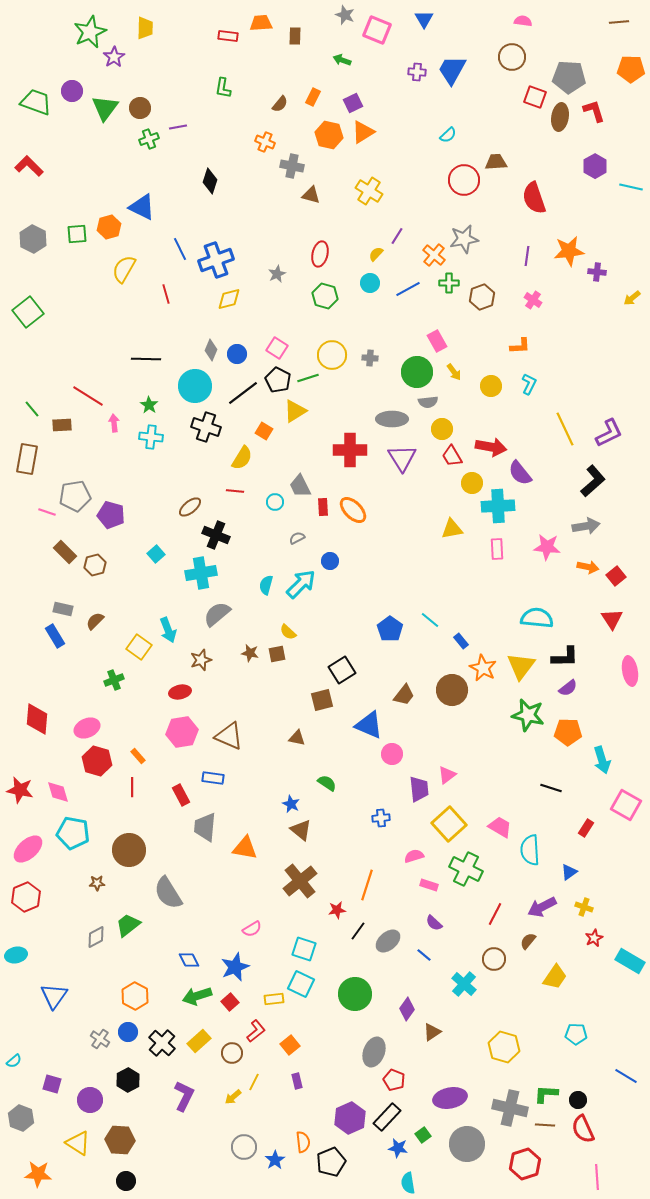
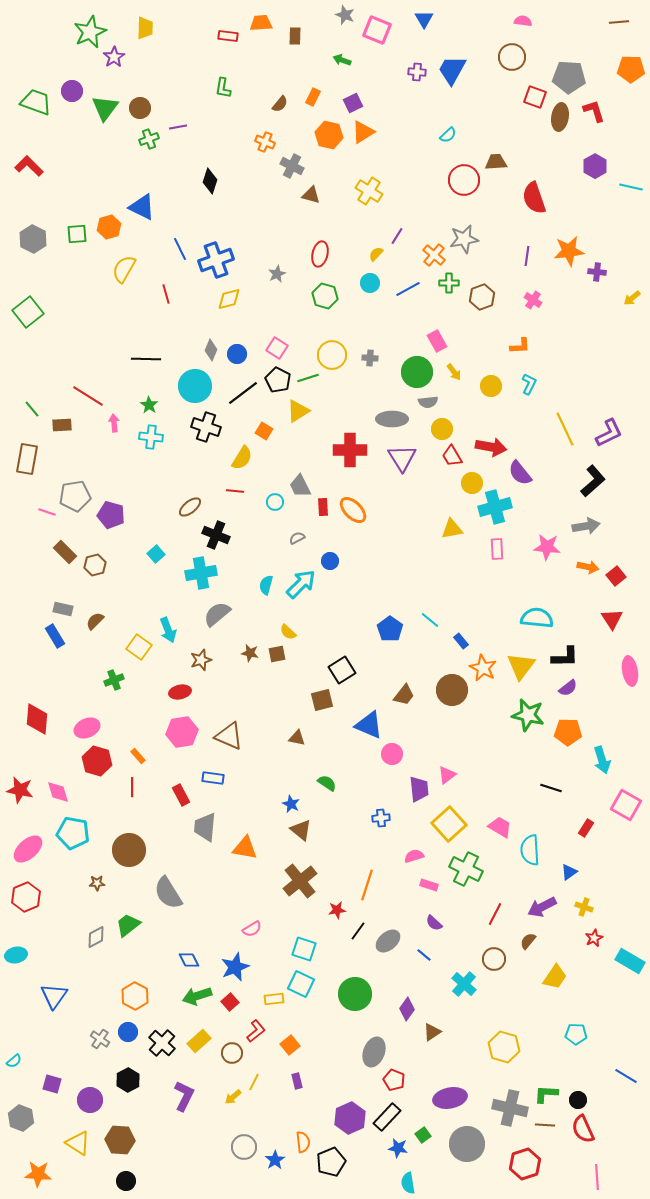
gray cross at (292, 166): rotated 15 degrees clockwise
yellow triangle at (295, 411): moved 3 px right
cyan cross at (498, 506): moved 3 px left, 1 px down; rotated 12 degrees counterclockwise
